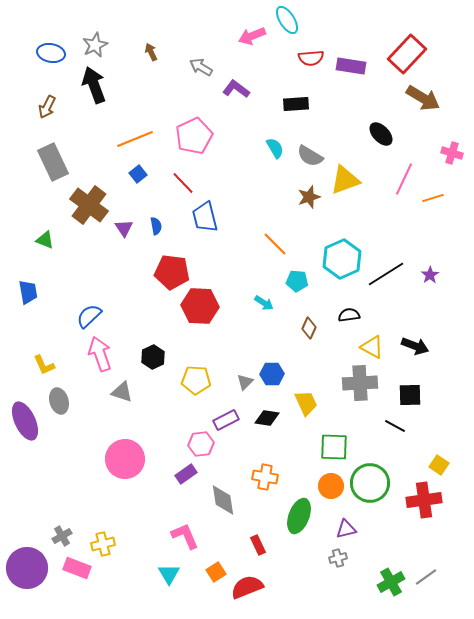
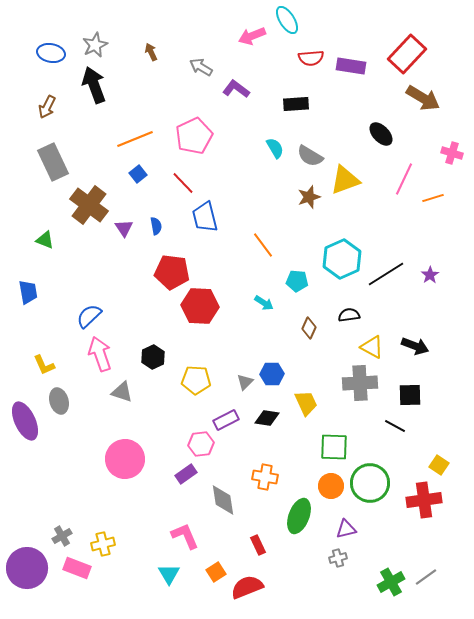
orange line at (275, 244): moved 12 px left, 1 px down; rotated 8 degrees clockwise
